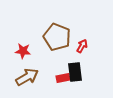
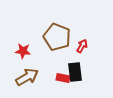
red rectangle: rotated 24 degrees clockwise
